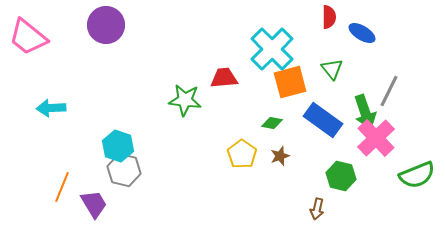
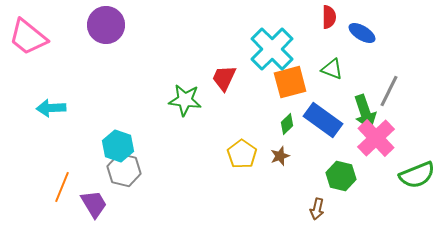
green triangle: rotated 30 degrees counterclockwise
red trapezoid: rotated 60 degrees counterclockwise
green diamond: moved 15 px right, 1 px down; rotated 55 degrees counterclockwise
